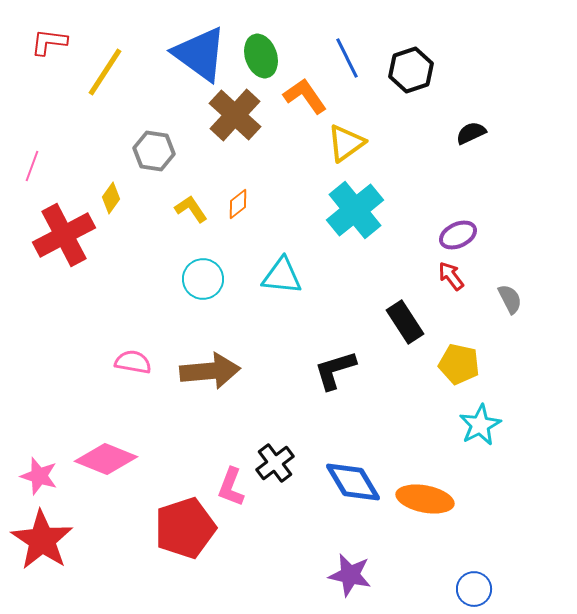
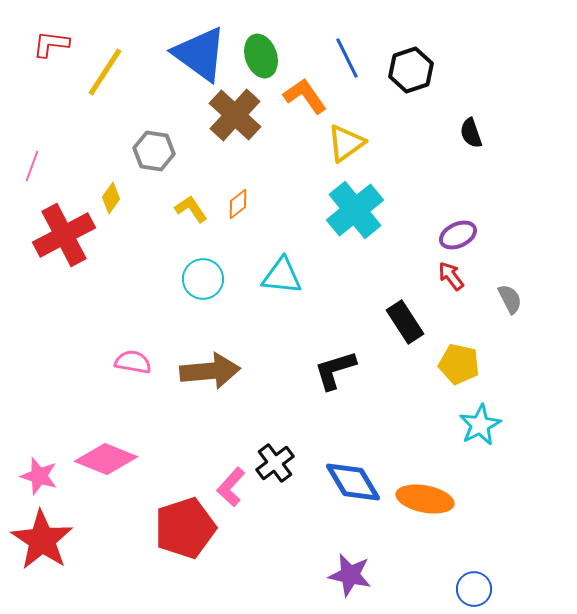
red L-shape: moved 2 px right, 2 px down
black semicircle: rotated 84 degrees counterclockwise
pink L-shape: rotated 21 degrees clockwise
